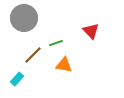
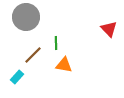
gray circle: moved 2 px right, 1 px up
red triangle: moved 18 px right, 2 px up
green line: rotated 72 degrees counterclockwise
cyan rectangle: moved 2 px up
